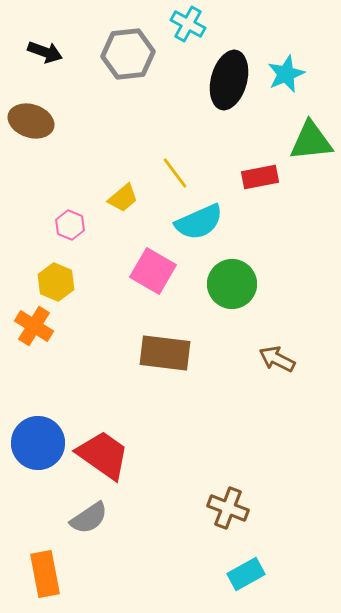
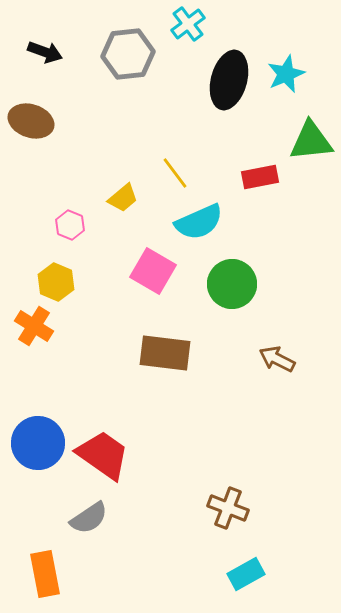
cyan cross: rotated 24 degrees clockwise
